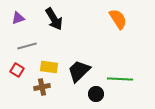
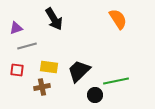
purple triangle: moved 2 px left, 10 px down
red square: rotated 24 degrees counterclockwise
green line: moved 4 px left, 2 px down; rotated 15 degrees counterclockwise
black circle: moved 1 px left, 1 px down
